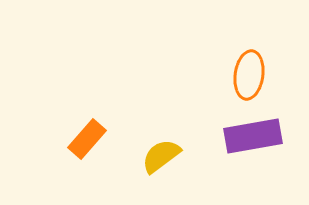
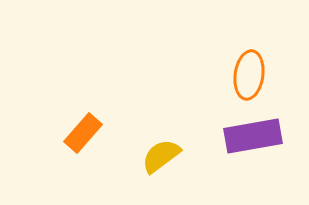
orange rectangle: moved 4 px left, 6 px up
